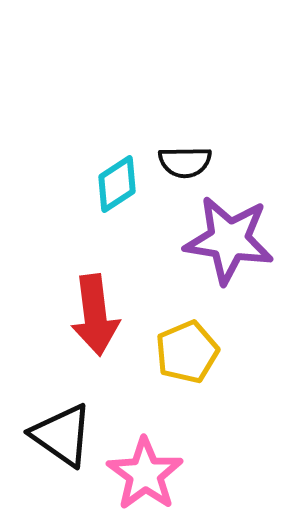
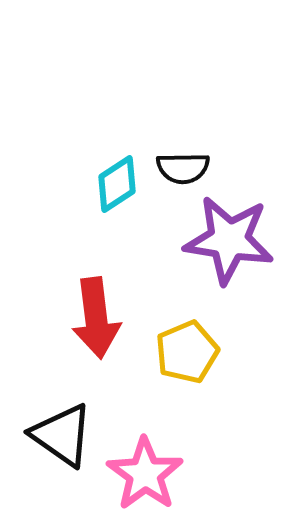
black semicircle: moved 2 px left, 6 px down
red arrow: moved 1 px right, 3 px down
